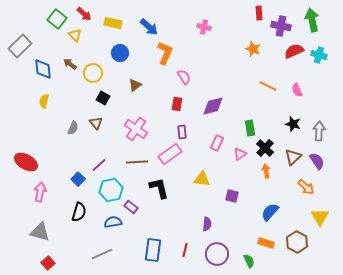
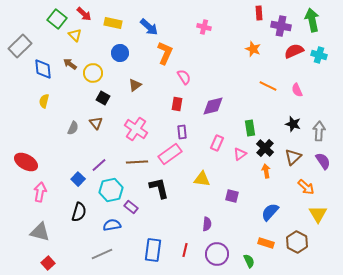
purple semicircle at (317, 161): moved 6 px right
yellow triangle at (320, 217): moved 2 px left, 3 px up
blue semicircle at (113, 222): moved 1 px left, 3 px down
